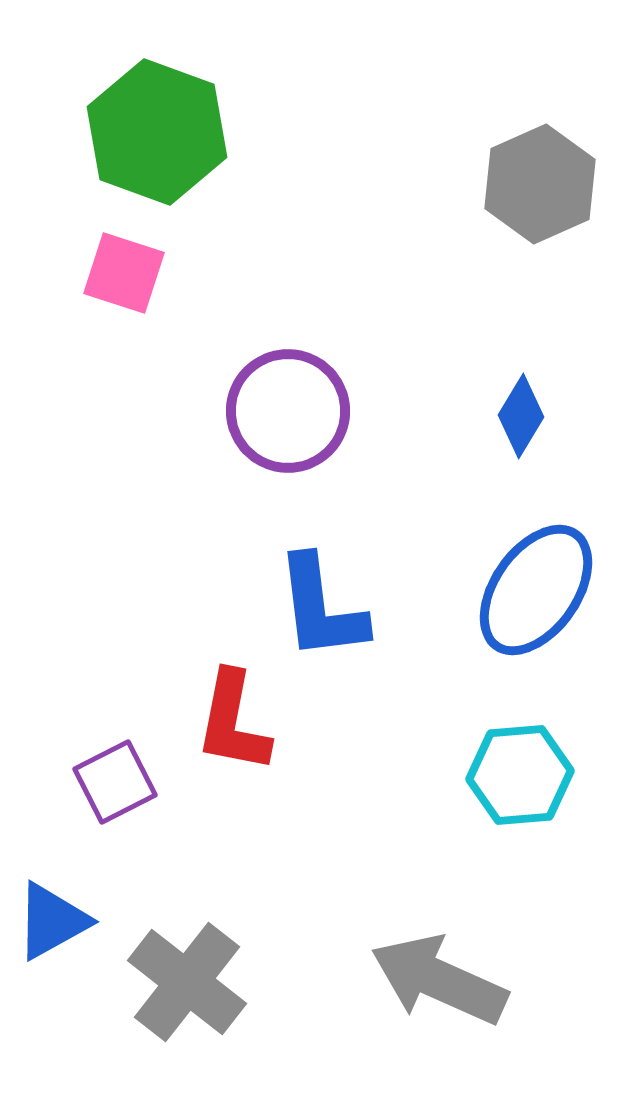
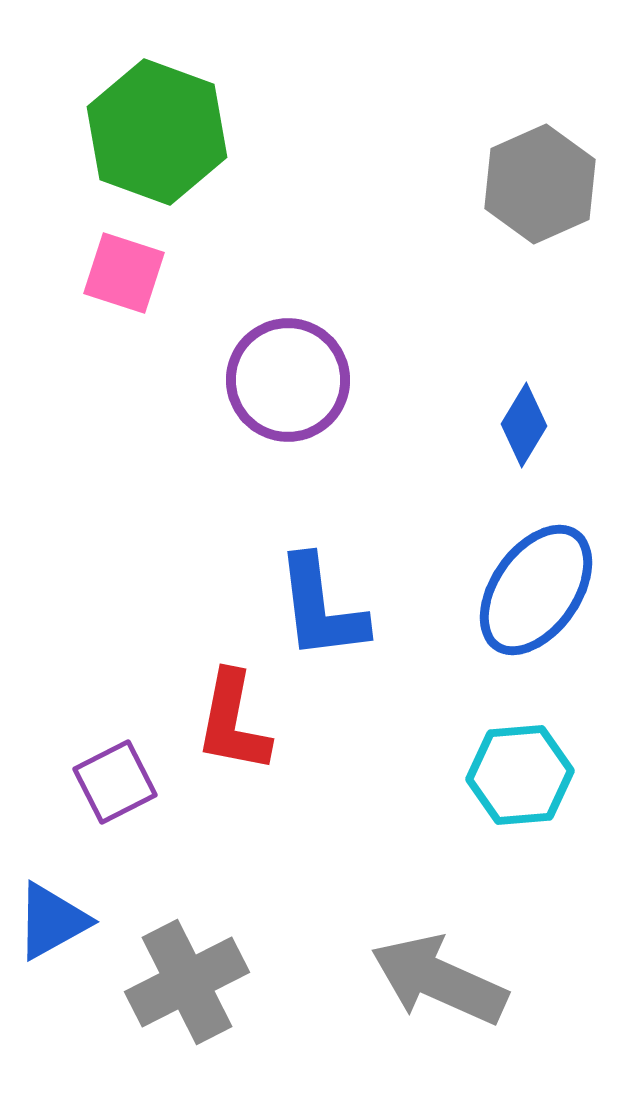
purple circle: moved 31 px up
blue diamond: moved 3 px right, 9 px down
gray cross: rotated 25 degrees clockwise
